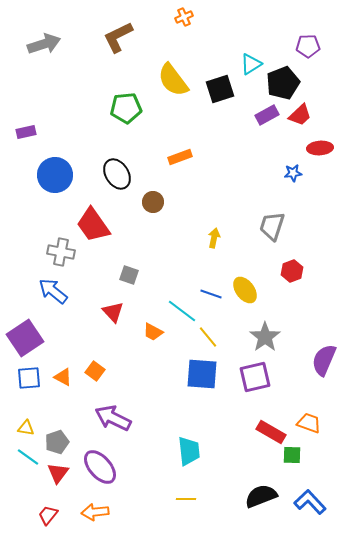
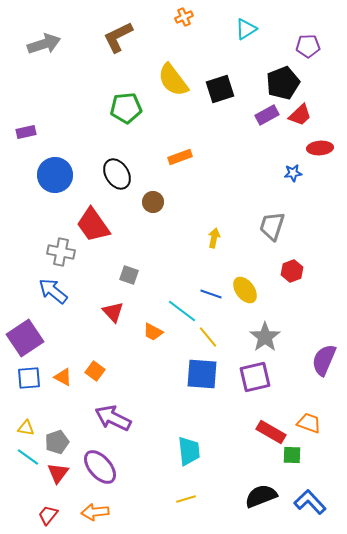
cyan triangle at (251, 64): moved 5 px left, 35 px up
yellow line at (186, 499): rotated 18 degrees counterclockwise
